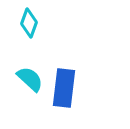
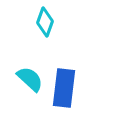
cyan diamond: moved 16 px right, 1 px up
